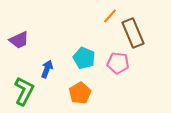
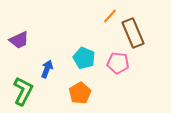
green L-shape: moved 1 px left
